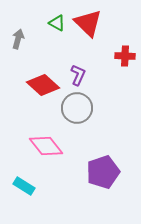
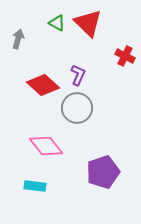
red cross: rotated 24 degrees clockwise
cyan rectangle: moved 11 px right; rotated 25 degrees counterclockwise
